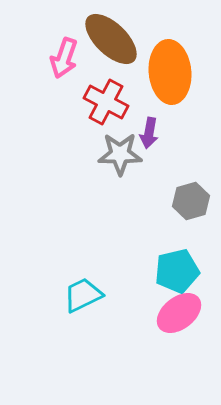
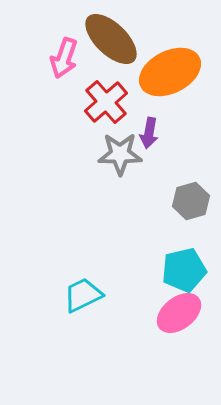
orange ellipse: rotated 68 degrees clockwise
red cross: rotated 21 degrees clockwise
cyan pentagon: moved 7 px right, 1 px up
